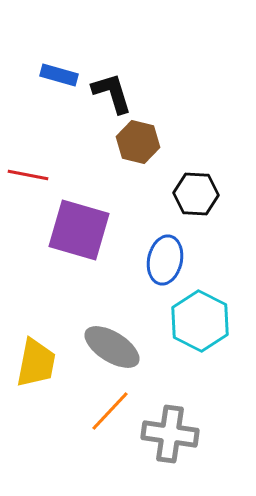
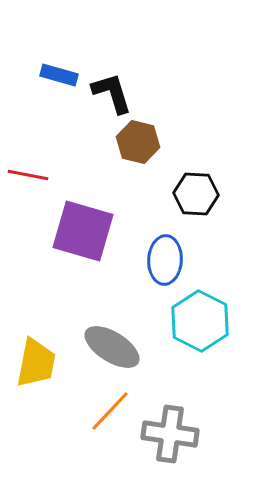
purple square: moved 4 px right, 1 px down
blue ellipse: rotated 9 degrees counterclockwise
